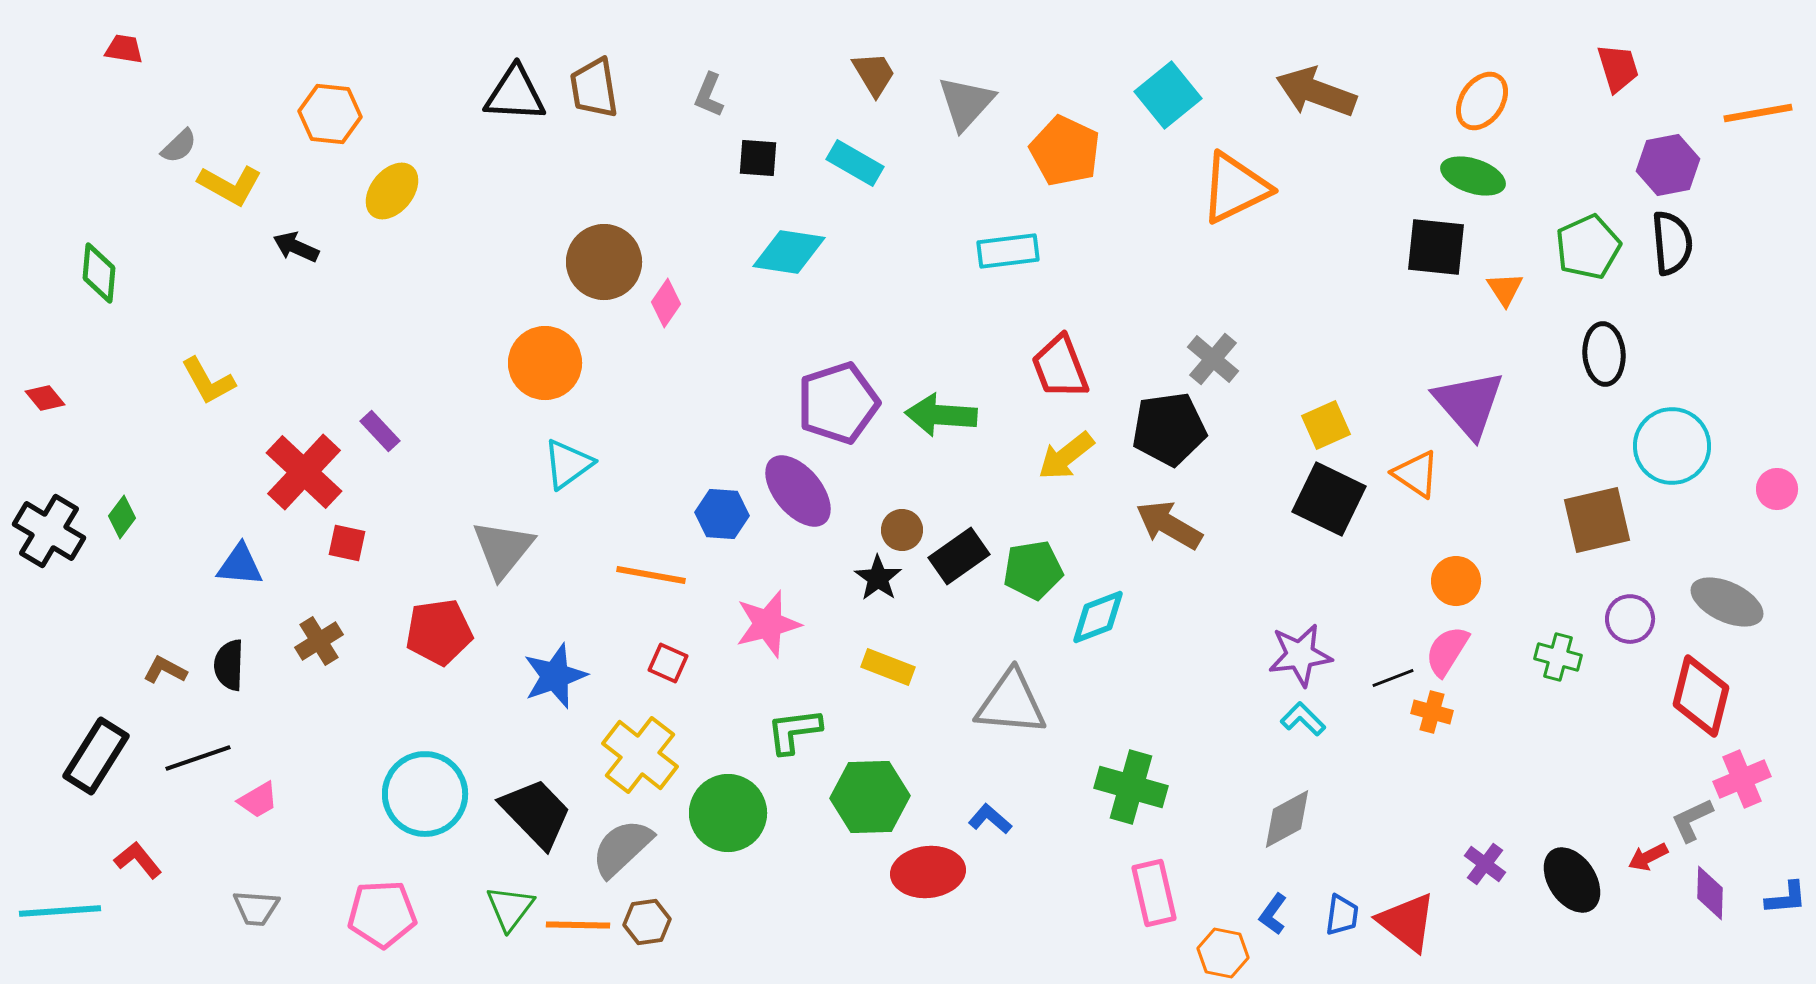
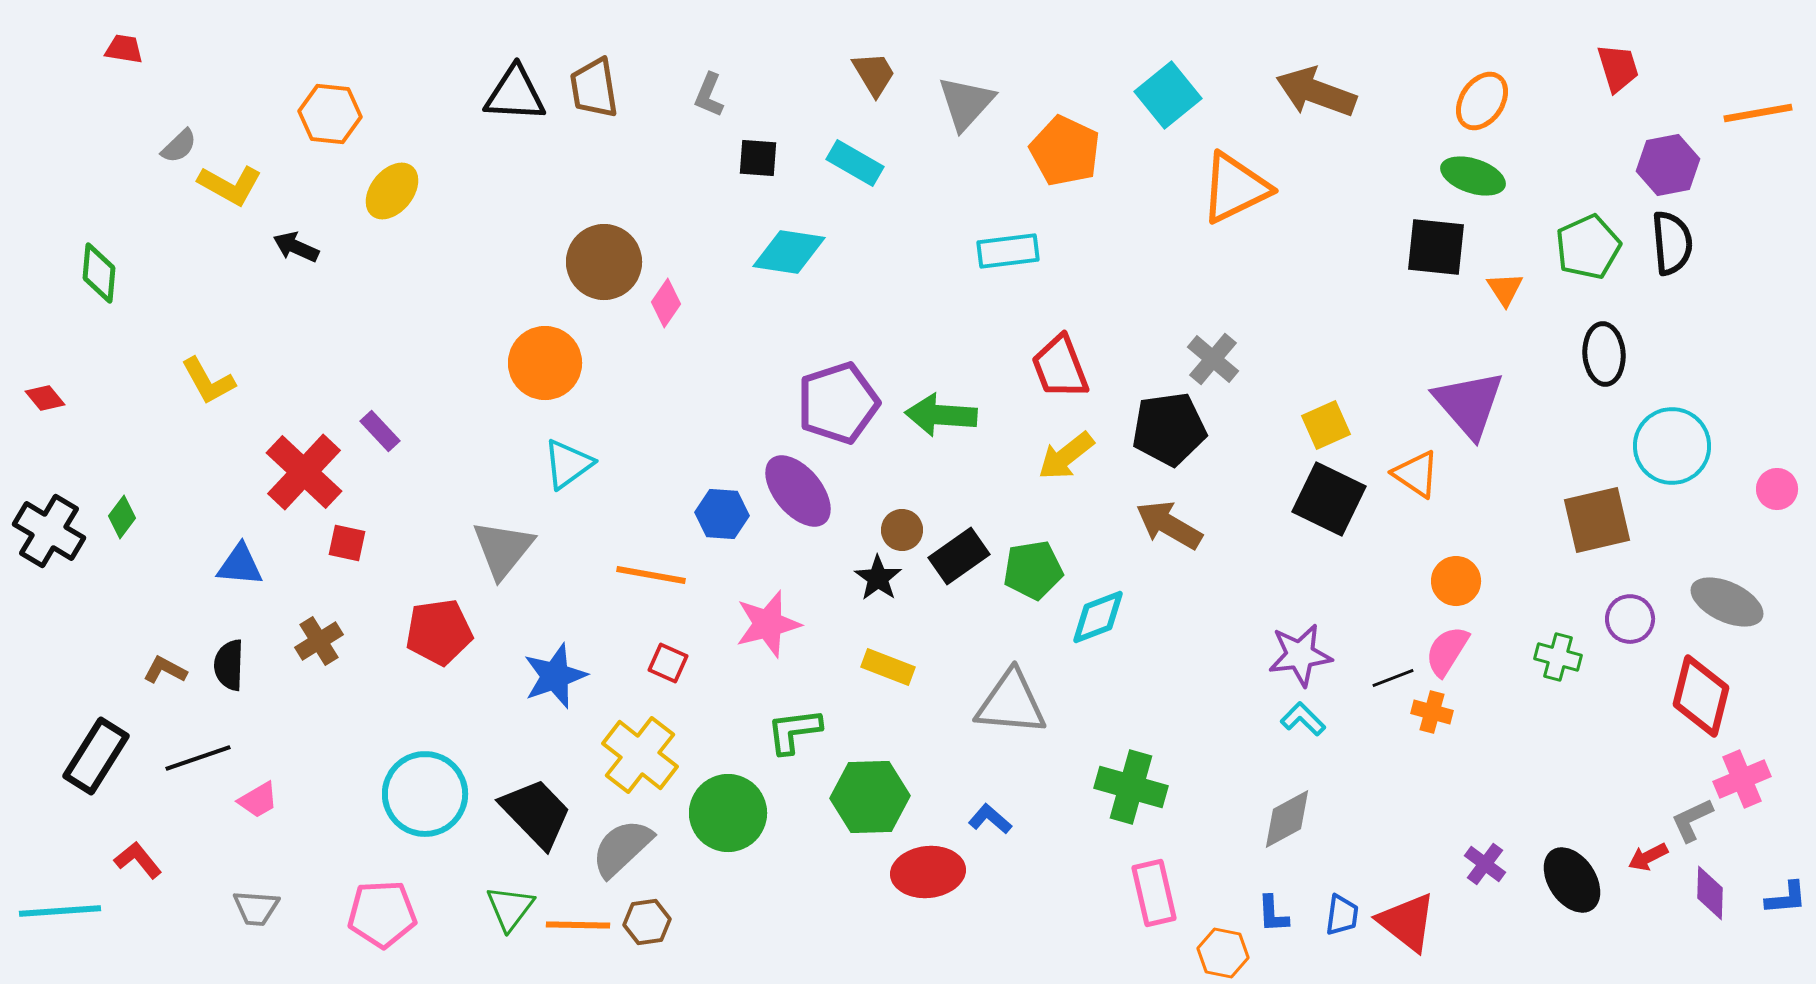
blue L-shape at (1273, 914): rotated 39 degrees counterclockwise
